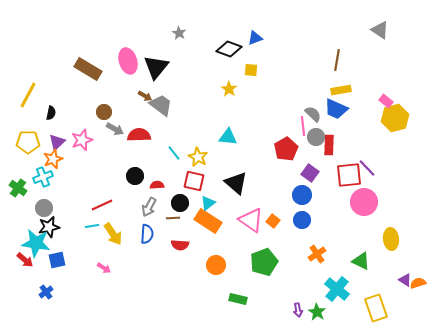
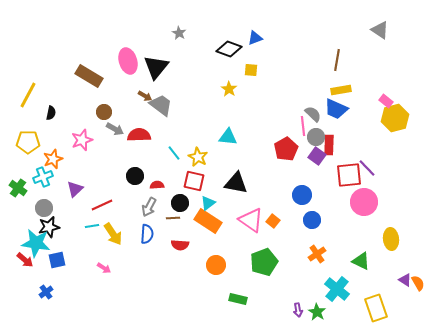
brown rectangle at (88, 69): moved 1 px right, 7 px down
purple triangle at (57, 142): moved 18 px right, 47 px down
purple square at (310, 173): moved 7 px right, 17 px up
black triangle at (236, 183): rotated 30 degrees counterclockwise
blue circle at (302, 220): moved 10 px right
orange semicircle at (418, 283): rotated 77 degrees clockwise
